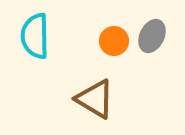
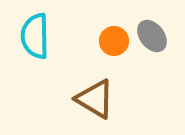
gray ellipse: rotated 64 degrees counterclockwise
